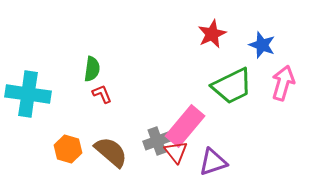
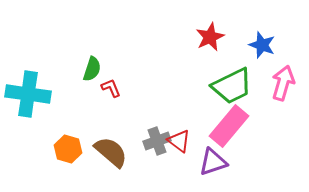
red star: moved 2 px left, 3 px down
green semicircle: rotated 10 degrees clockwise
red L-shape: moved 9 px right, 6 px up
pink rectangle: moved 44 px right
red triangle: moved 3 px right, 11 px up; rotated 15 degrees counterclockwise
